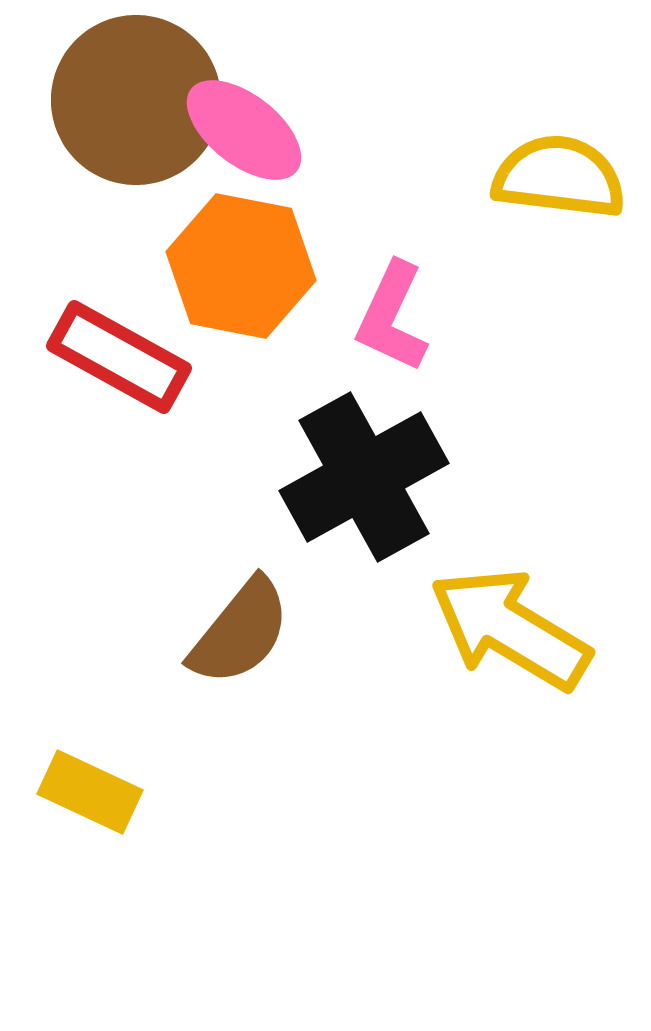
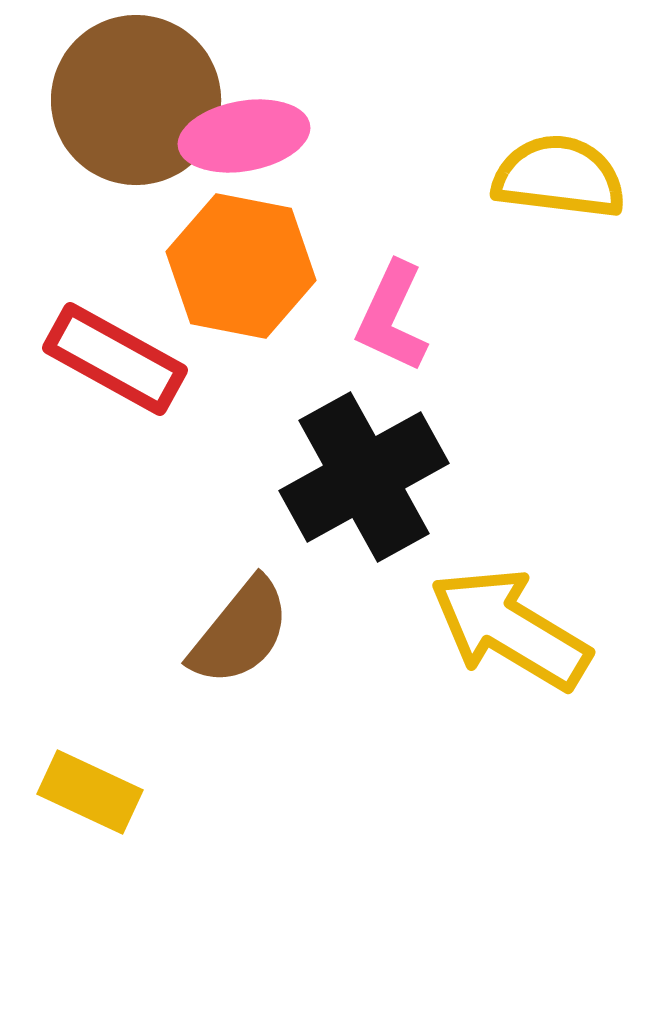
pink ellipse: moved 6 px down; rotated 48 degrees counterclockwise
red rectangle: moved 4 px left, 2 px down
